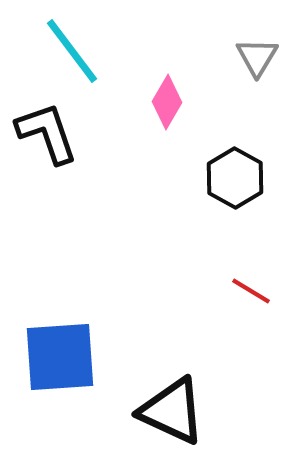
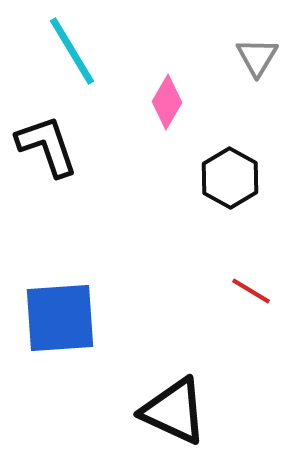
cyan line: rotated 6 degrees clockwise
black L-shape: moved 13 px down
black hexagon: moved 5 px left
blue square: moved 39 px up
black triangle: moved 2 px right
